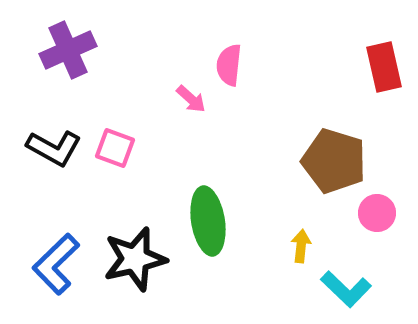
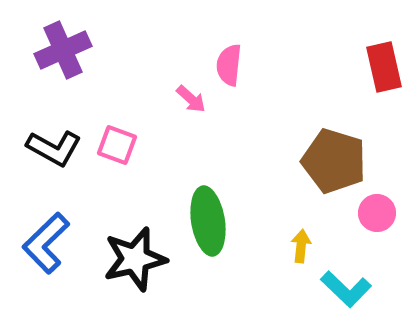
purple cross: moved 5 px left
pink square: moved 2 px right, 3 px up
blue L-shape: moved 10 px left, 21 px up
